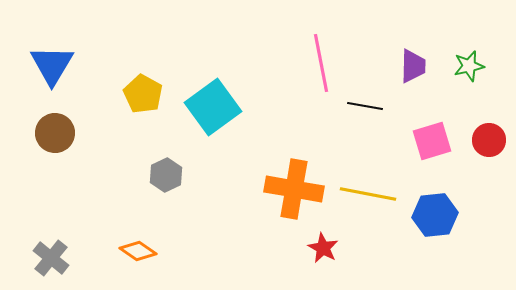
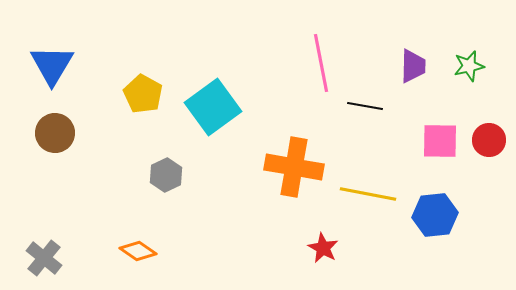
pink square: moved 8 px right; rotated 18 degrees clockwise
orange cross: moved 22 px up
gray cross: moved 7 px left
